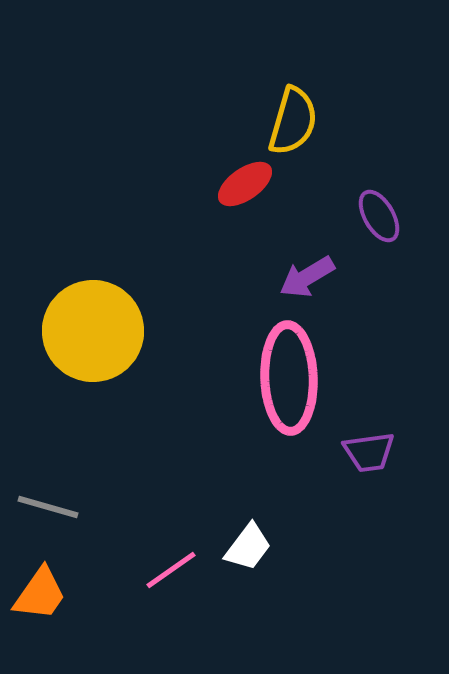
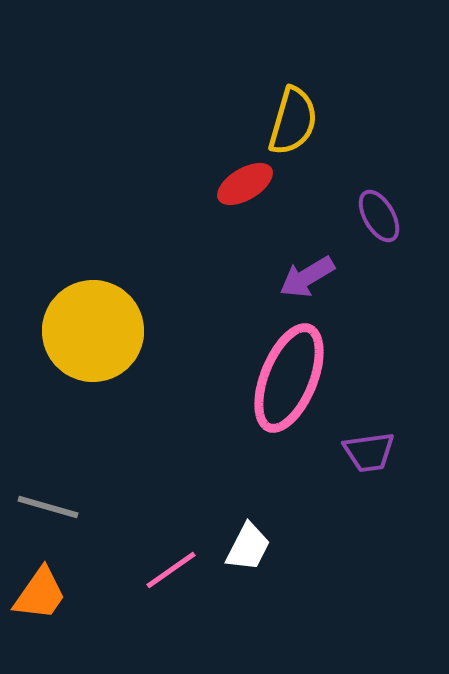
red ellipse: rotated 4 degrees clockwise
pink ellipse: rotated 24 degrees clockwise
white trapezoid: rotated 10 degrees counterclockwise
